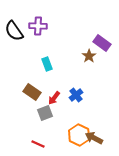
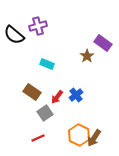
purple cross: rotated 18 degrees counterclockwise
black semicircle: moved 4 px down; rotated 15 degrees counterclockwise
purple rectangle: moved 1 px right
brown star: moved 2 px left
cyan rectangle: rotated 48 degrees counterclockwise
red arrow: moved 3 px right, 1 px up
gray square: rotated 14 degrees counterclockwise
brown arrow: rotated 84 degrees counterclockwise
red line: moved 6 px up; rotated 48 degrees counterclockwise
